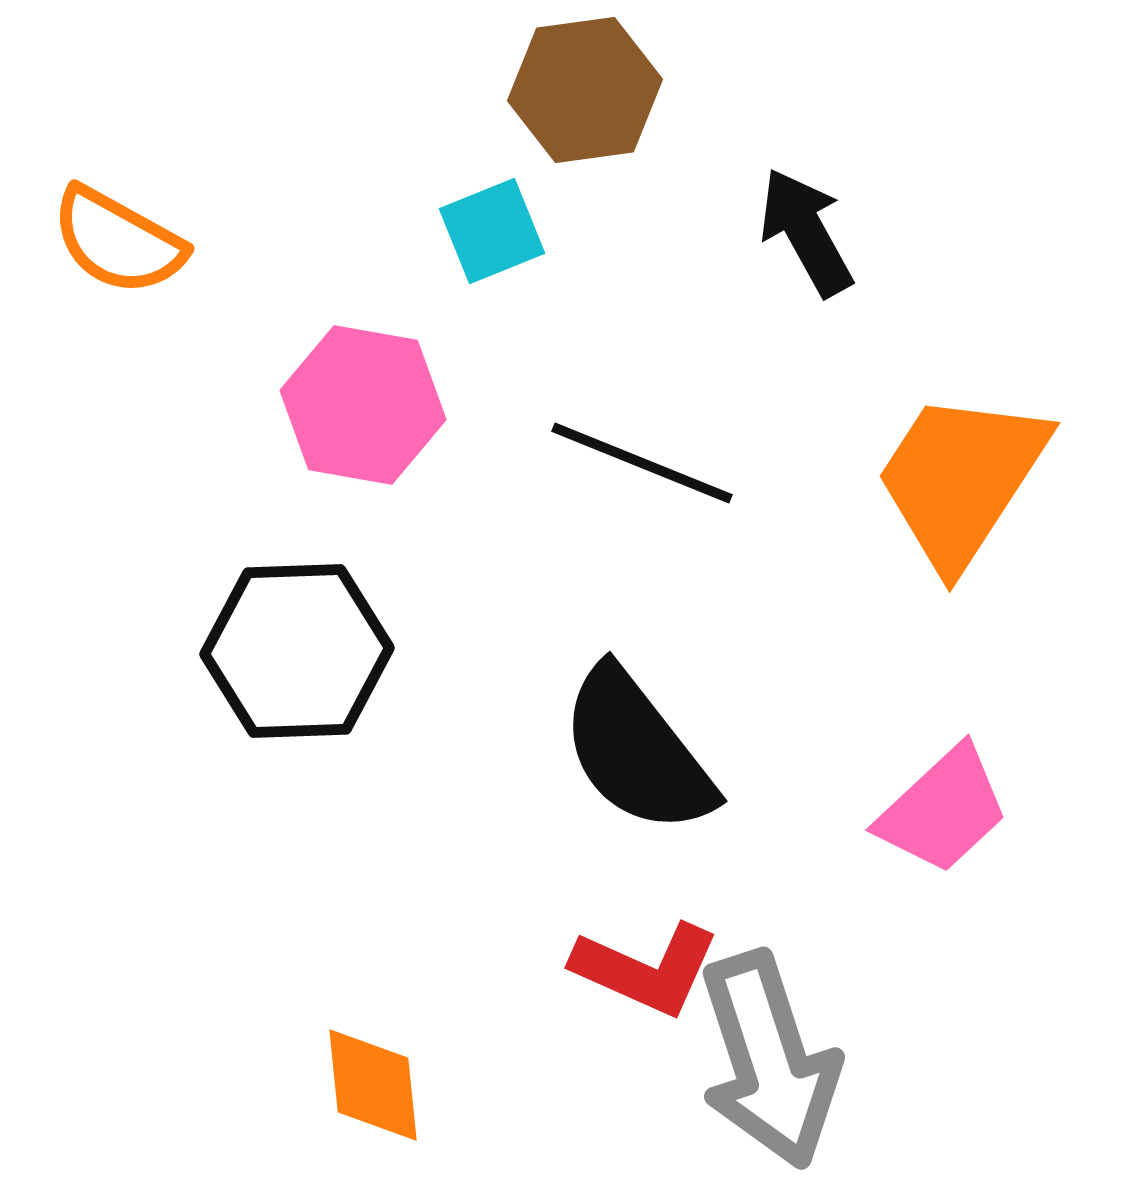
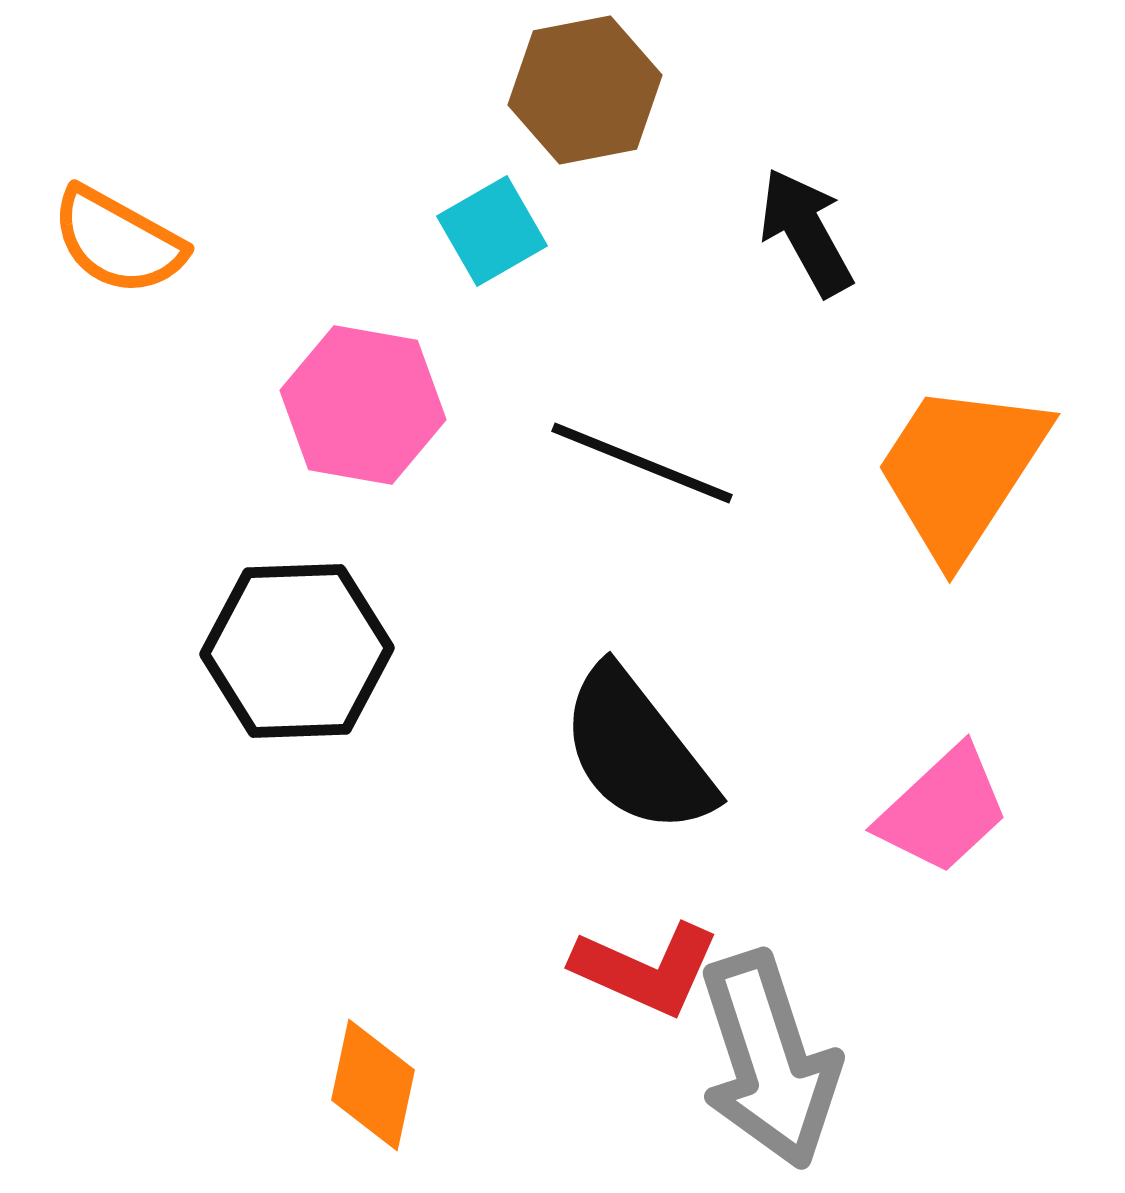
brown hexagon: rotated 3 degrees counterclockwise
cyan square: rotated 8 degrees counterclockwise
orange trapezoid: moved 9 px up
orange diamond: rotated 18 degrees clockwise
